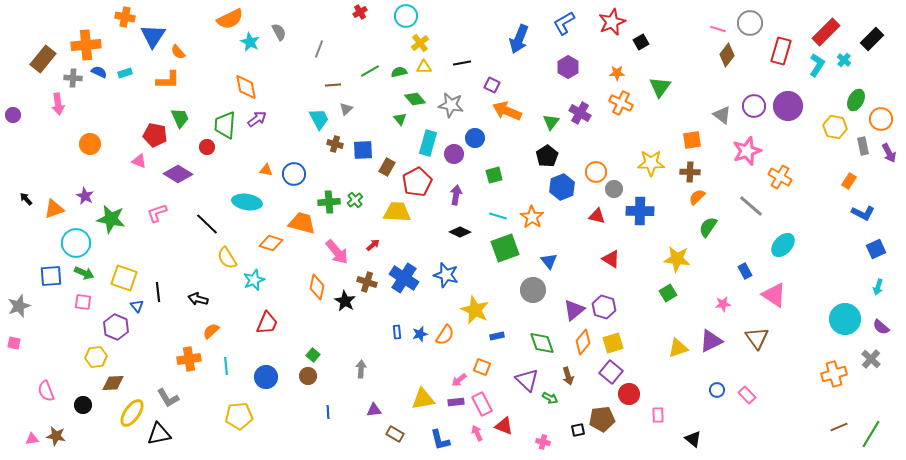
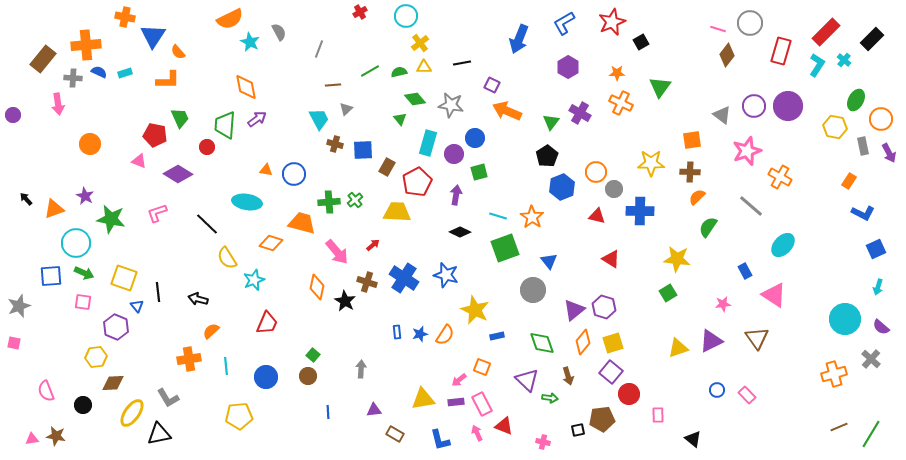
green square at (494, 175): moved 15 px left, 3 px up
green arrow at (550, 398): rotated 21 degrees counterclockwise
